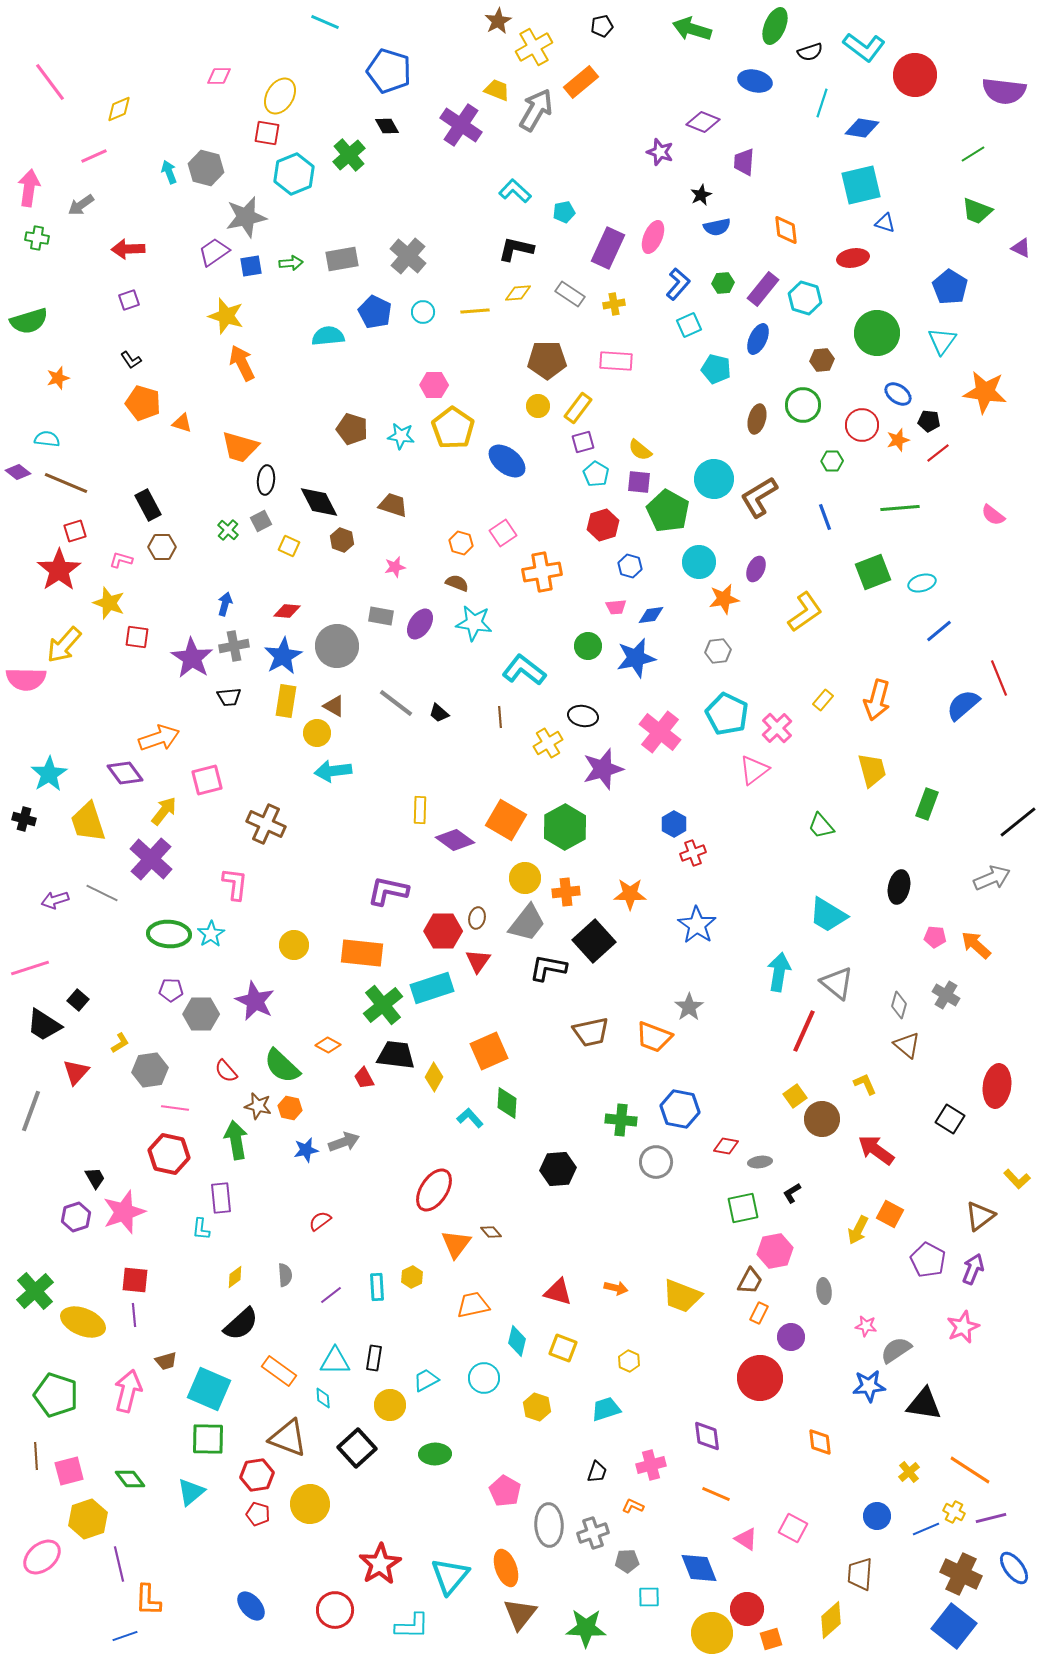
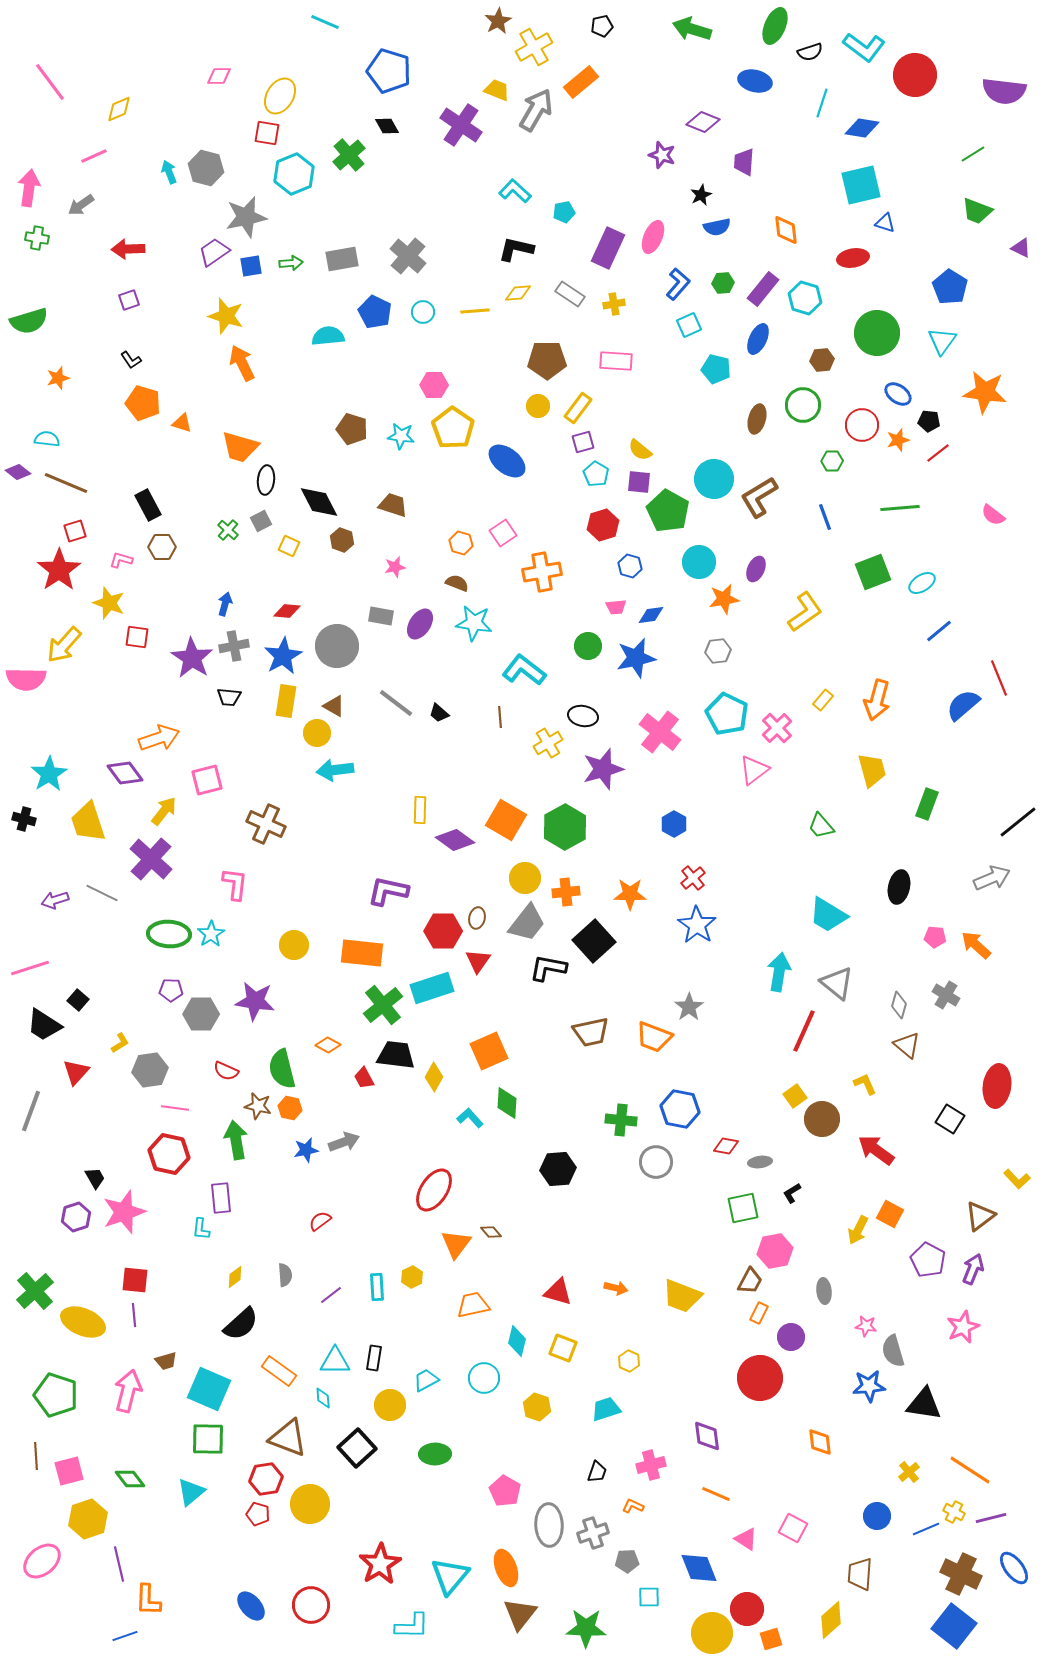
purple star at (660, 152): moved 2 px right, 3 px down
cyan ellipse at (922, 583): rotated 16 degrees counterclockwise
black trapezoid at (229, 697): rotated 10 degrees clockwise
cyan arrow at (333, 771): moved 2 px right, 1 px up
red cross at (693, 853): moved 25 px down; rotated 20 degrees counterclockwise
purple star at (255, 1001): rotated 18 degrees counterclockwise
green semicircle at (282, 1066): moved 3 px down; rotated 33 degrees clockwise
red semicircle at (226, 1071): rotated 25 degrees counterclockwise
gray semicircle at (896, 1350): moved 3 px left, 1 px down; rotated 72 degrees counterclockwise
red hexagon at (257, 1475): moved 9 px right, 4 px down
pink ellipse at (42, 1557): moved 4 px down
red circle at (335, 1610): moved 24 px left, 5 px up
